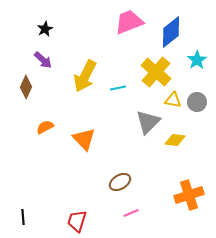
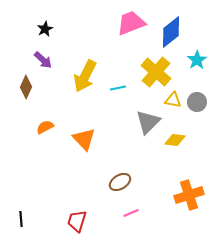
pink trapezoid: moved 2 px right, 1 px down
black line: moved 2 px left, 2 px down
